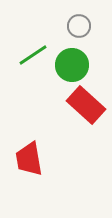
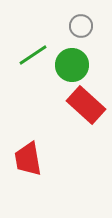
gray circle: moved 2 px right
red trapezoid: moved 1 px left
